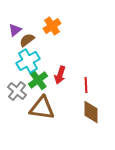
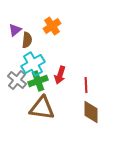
brown semicircle: rotated 133 degrees clockwise
cyan cross: moved 5 px right, 3 px down
green cross: moved 1 px down; rotated 18 degrees clockwise
gray cross: moved 11 px up
